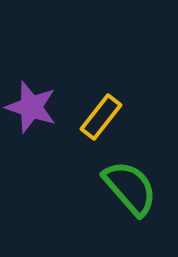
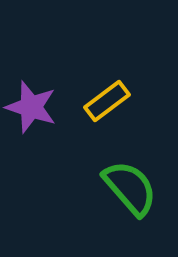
yellow rectangle: moved 6 px right, 16 px up; rotated 15 degrees clockwise
